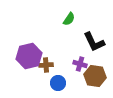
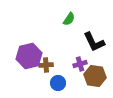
purple cross: rotated 32 degrees counterclockwise
